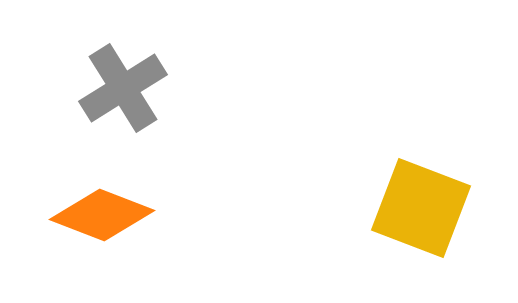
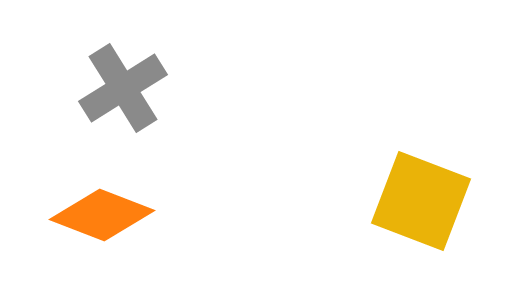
yellow square: moved 7 px up
